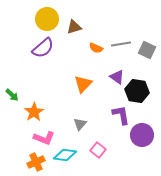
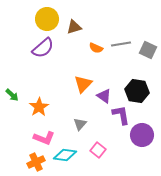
gray square: moved 1 px right
purple triangle: moved 13 px left, 19 px down
orange star: moved 5 px right, 5 px up
